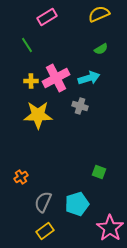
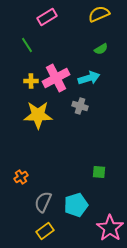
green square: rotated 16 degrees counterclockwise
cyan pentagon: moved 1 px left, 1 px down
